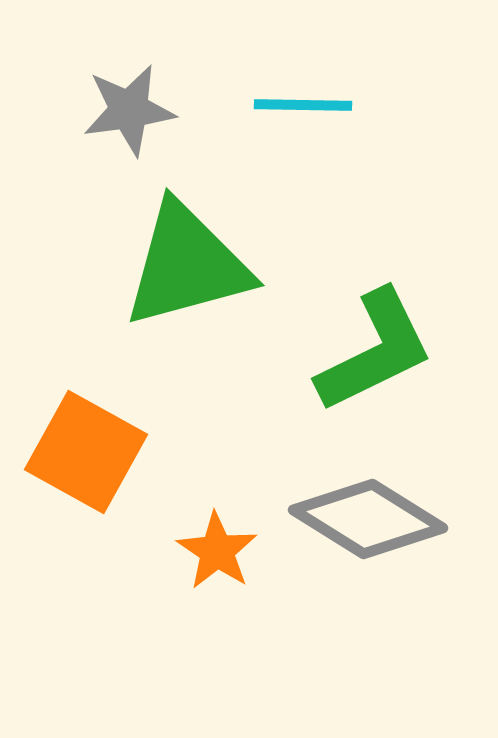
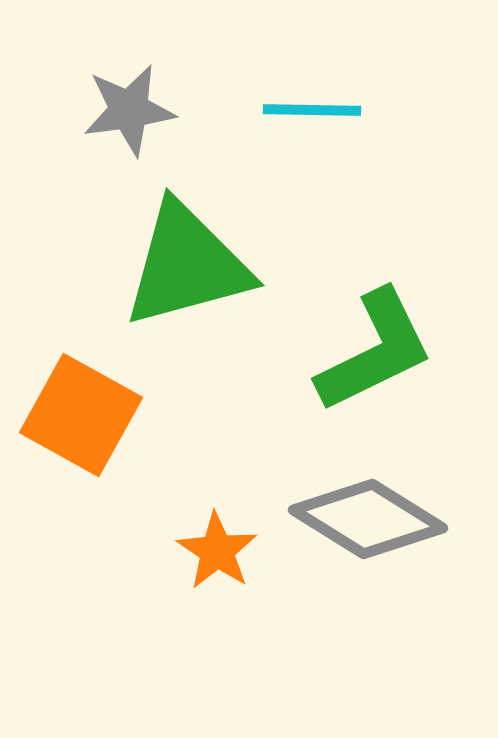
cyan line: moved 9 px right, 5 px down
orange square: moved 5 px left, 37 px up
